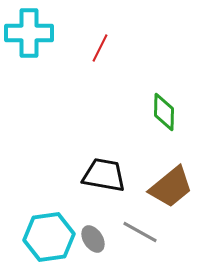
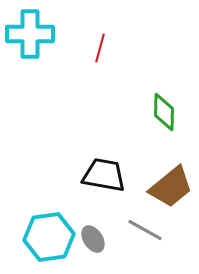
cyan cross: moved 1 px right, 1 px down
red line: rotated 12 degrees counterclockwise
gray line: moved 5 px right, 2 px up
